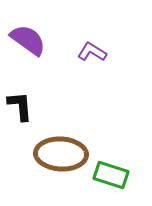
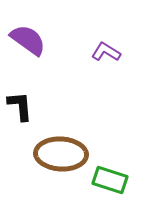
purple L-shape: moved 14 px right
green rectangle: moved 1 px left, 5 px down
